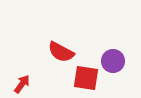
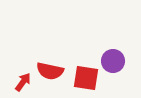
red semicircle: moved 11 px left, 19 px down; rotated 16 degrees counterclockwise
red arrow: moved 1 px right, 2 px up
